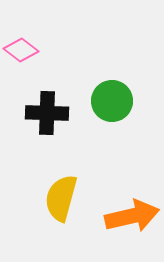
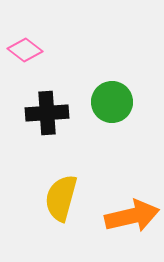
pink diamond: moved 4 px right
green circle: moved 1 px down
black cross: rotated 6 degrees counterclockwise
